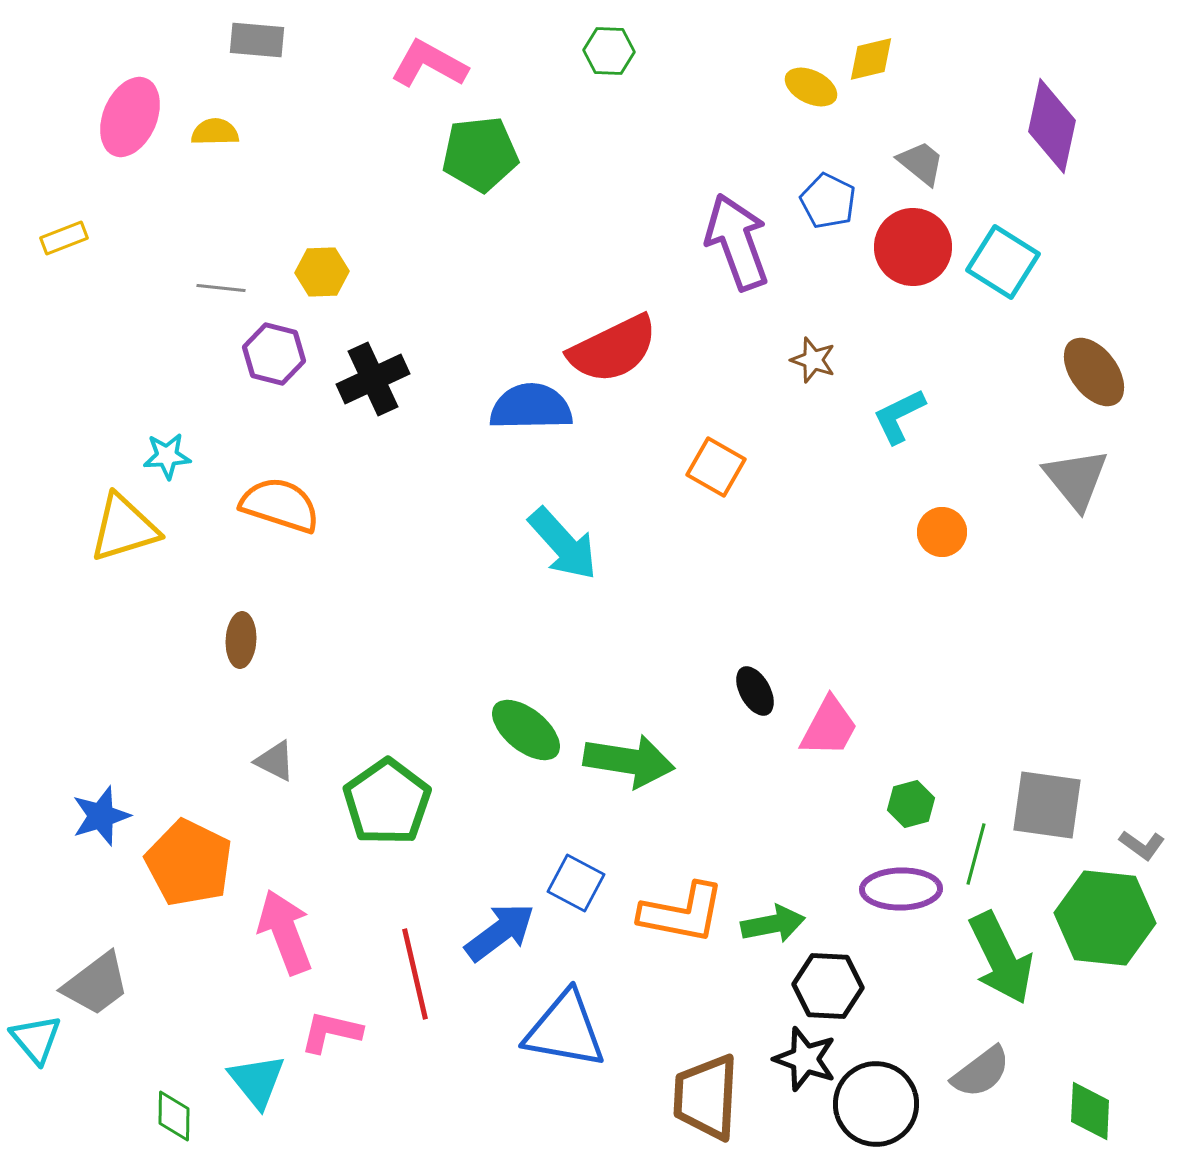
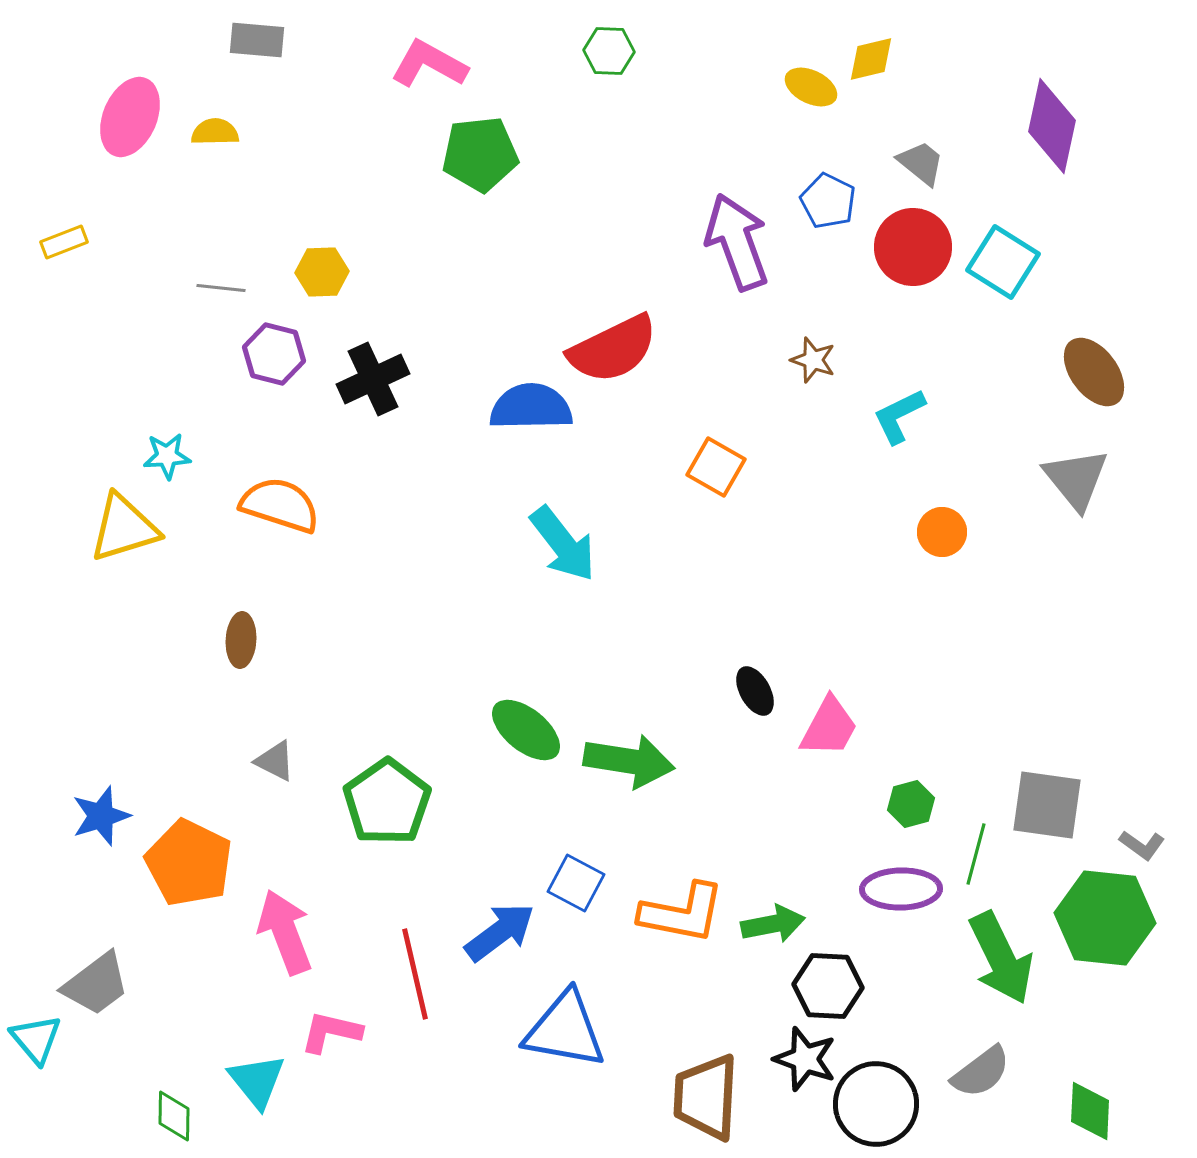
yellow rectangle at (64, 238): moved 4 px down
cyan arrow at (563, 544): rotated 4 degrees clockwise
